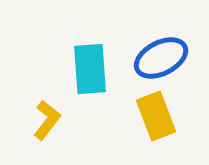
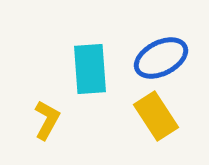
yellow rectangle: rotated 12 degrees counterclockwise
yellow L-shape: rotated 9 degrees counterclockwise
